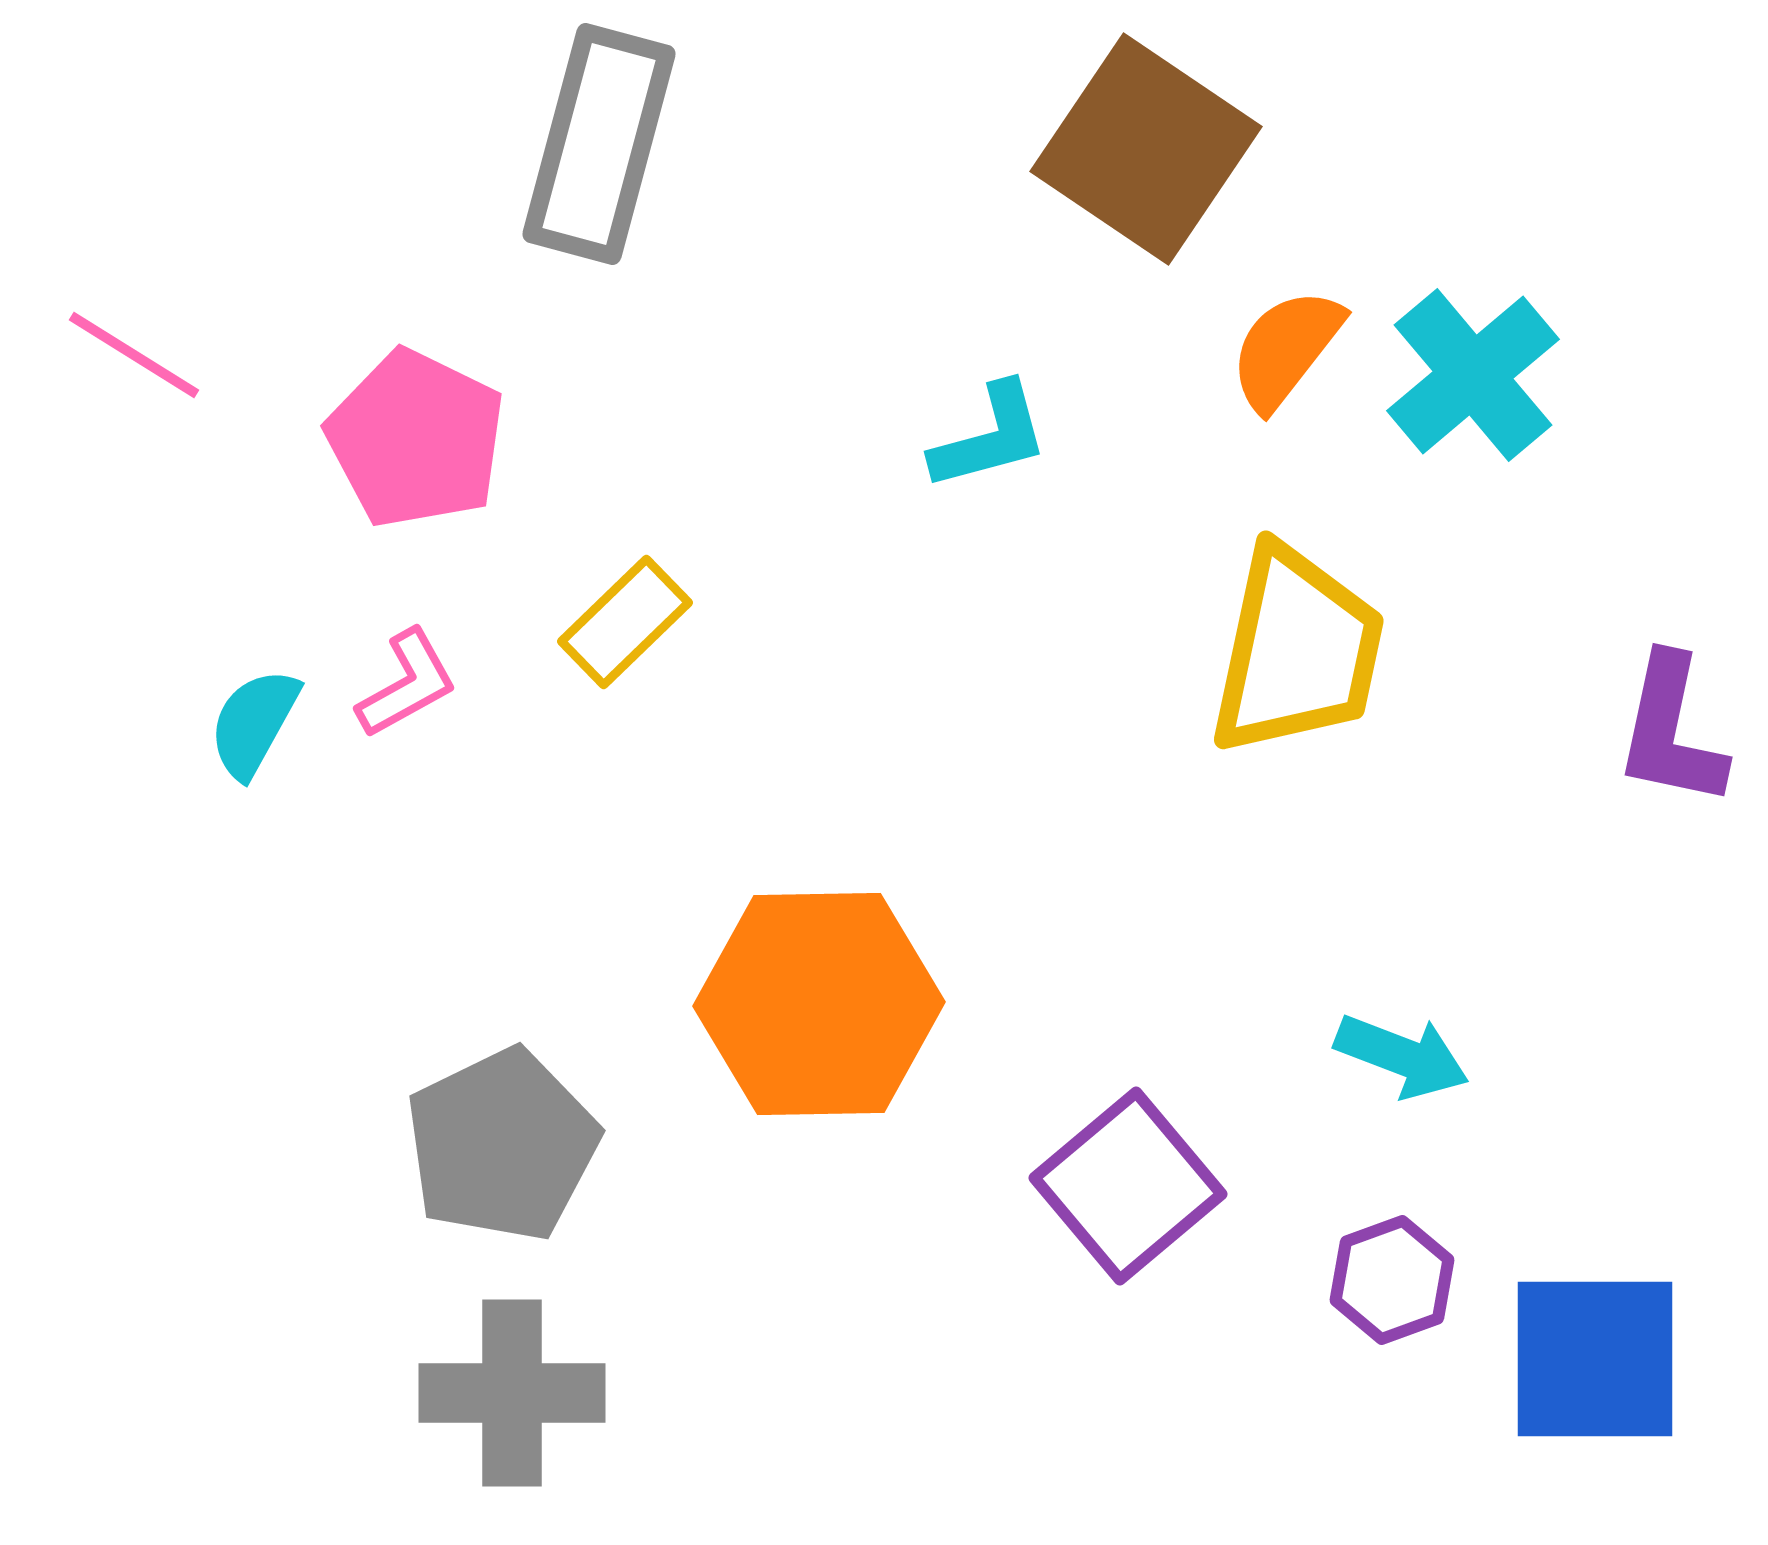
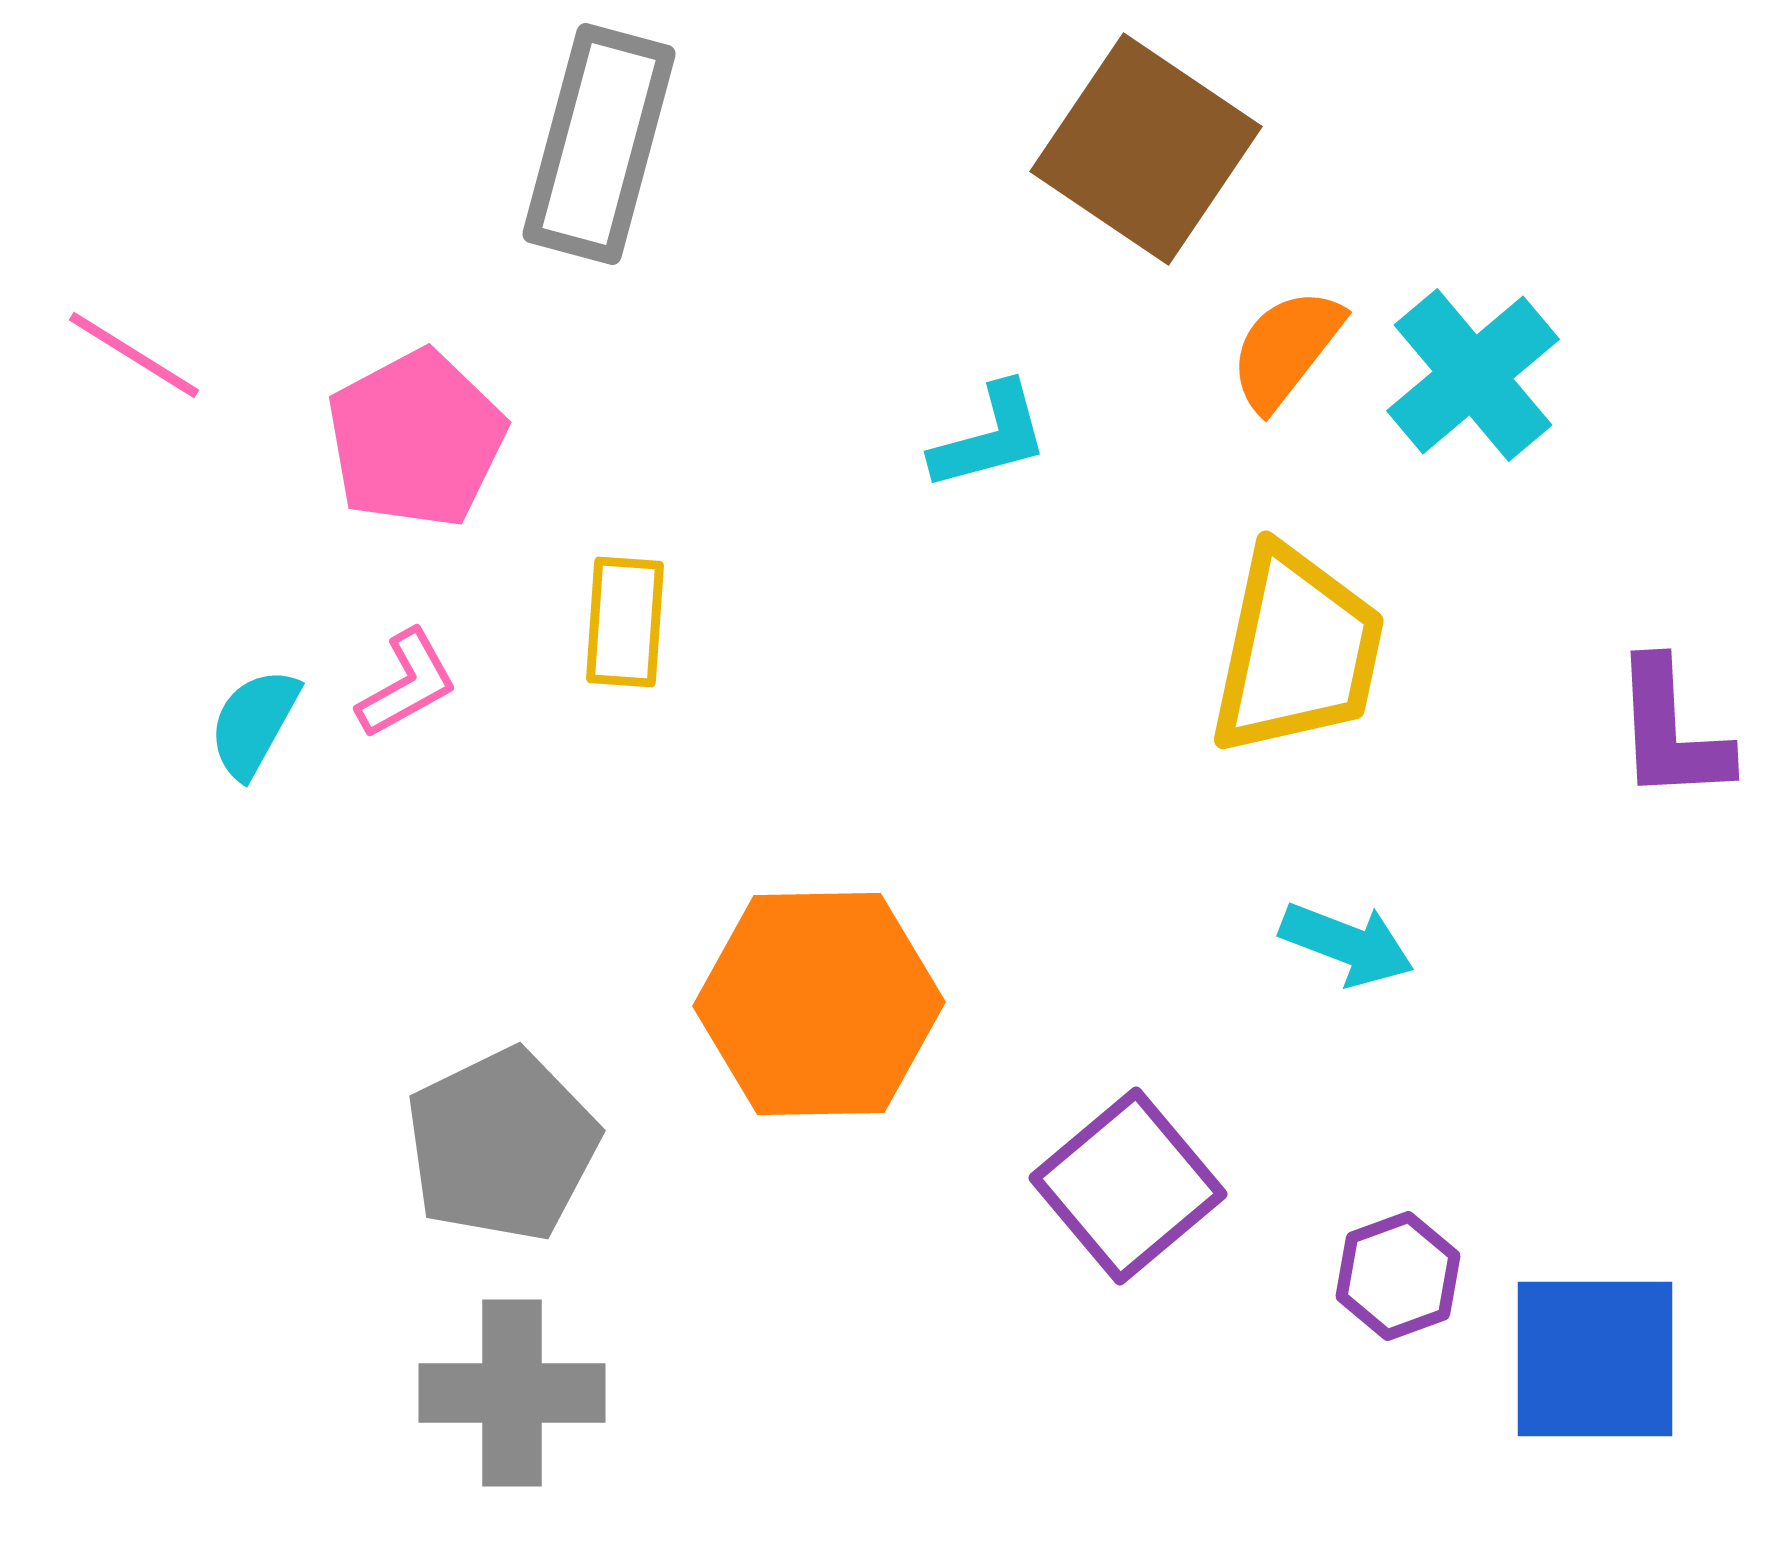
pink pentagon: rotated 18 degrees clockwise
yellow rectangle: rotated 42 degrees counterclockwise
purple L-shape: rotated 15 degrees counterclockwise
cyan arrow: moved 55 px left, 112 px up
purple hexagon: moved 6 px right, 4 px up
